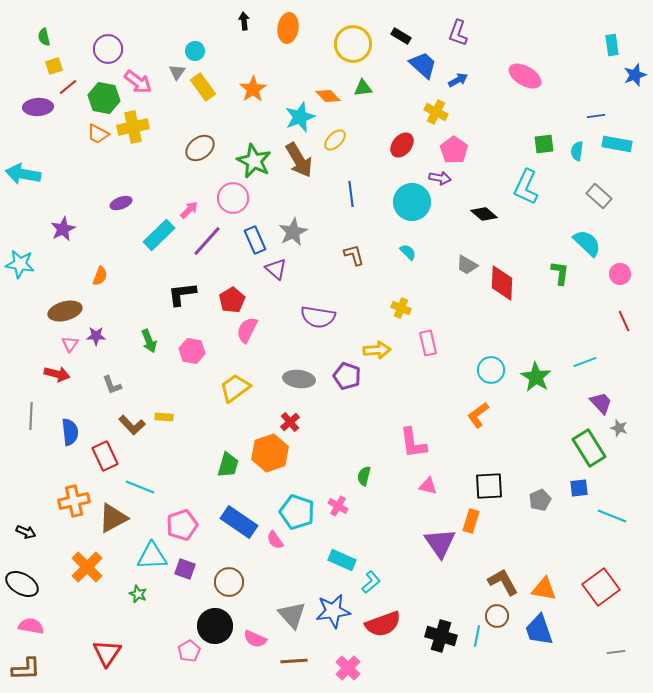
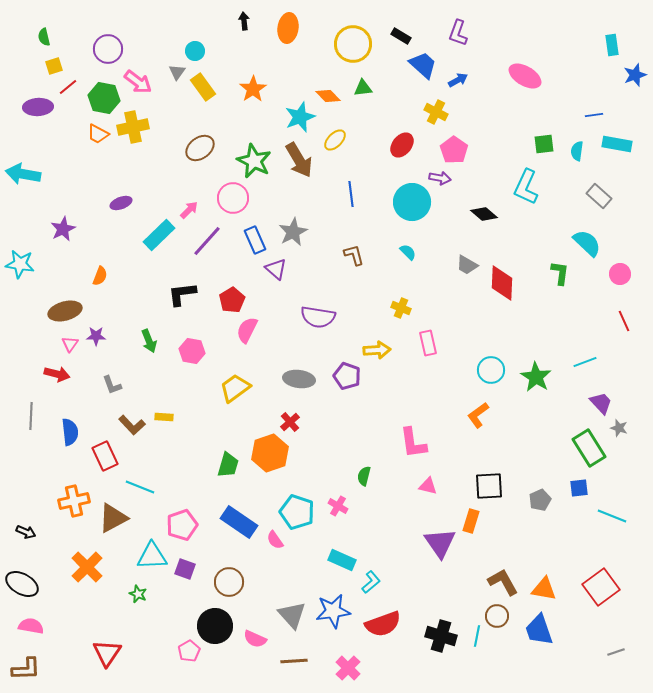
blue line at (596, 116): moved 2 px left, 1 px up
gray line at (616, 652): rotated 12 degrees counterclockwise
